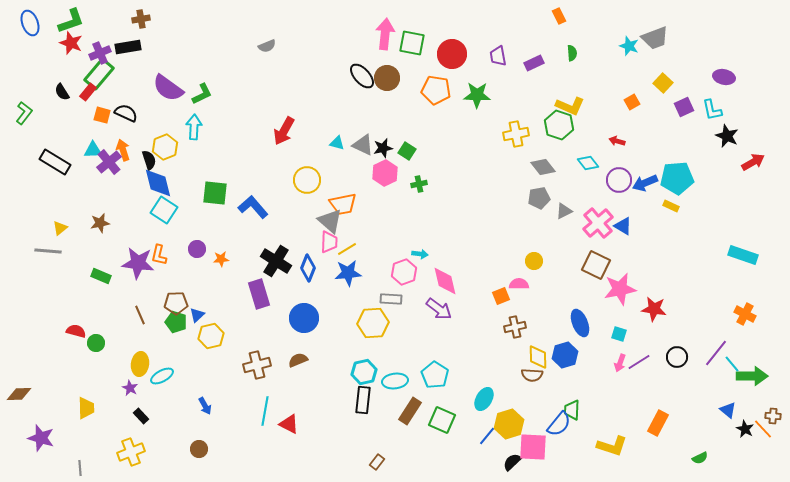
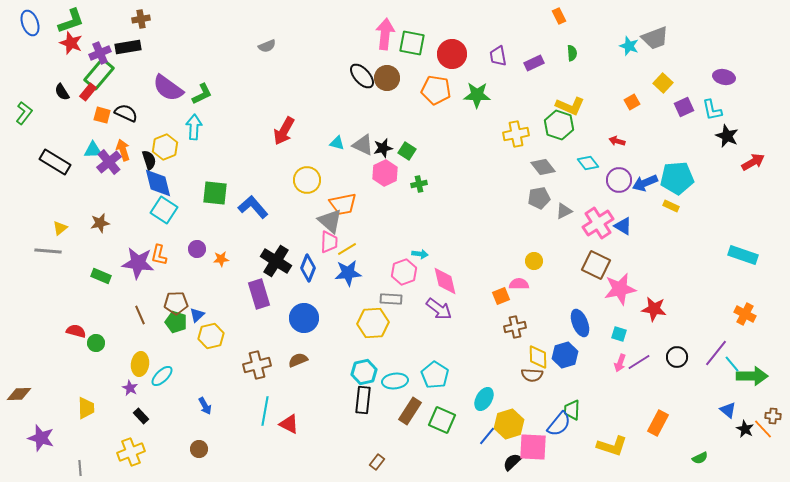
pink cross at (598, 223): rotated 8 degrees clockwise
cyan ellipse at (162, 376): rotated 15 degrees counterclockwise
